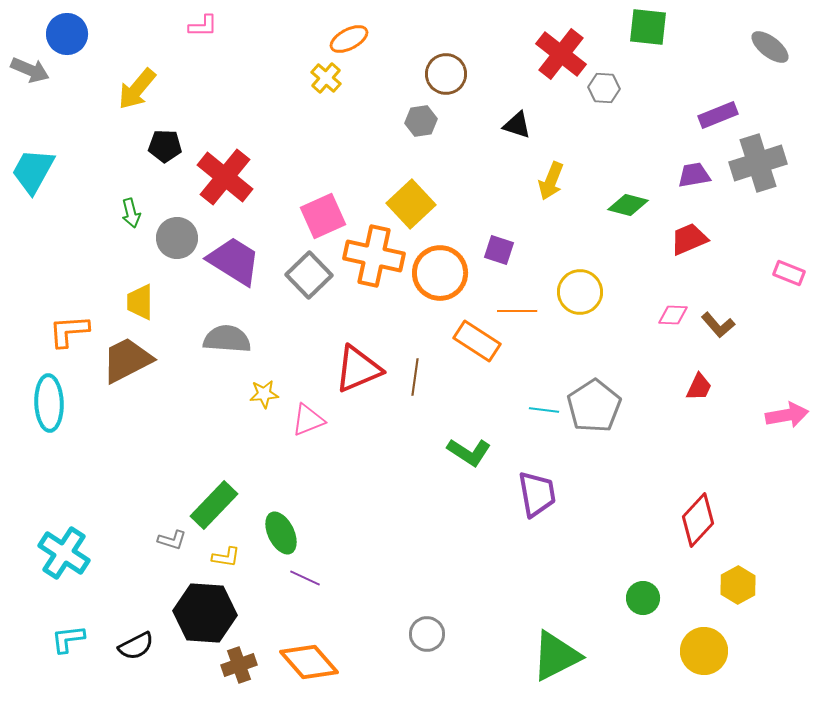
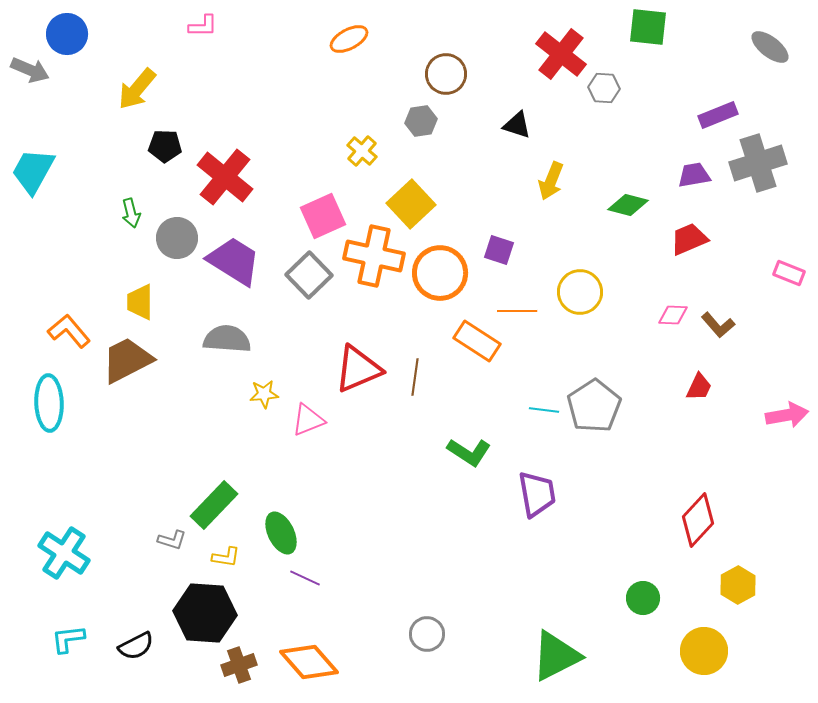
yellow cross at (326, 78): moved 36 px right, 73 px down
orange L-shape at (69, 331): rotated 54 degrees clockwise
